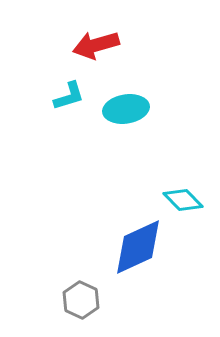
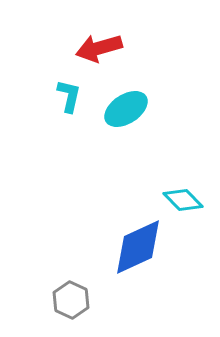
red arrow: moved 3 px right, 3 px down
cyan L-shape: rotated 60 degrees counterclockwise
cyan ellipse: rotated 24 degrees counterclockwise
gray hexagon: moved 10 px left
